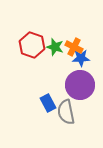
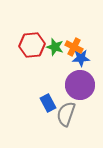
red hexagon: rotated 25 degrees counterclockwise
gray semicircle: moved 2 px down; rotated 30 degrees clockwise
